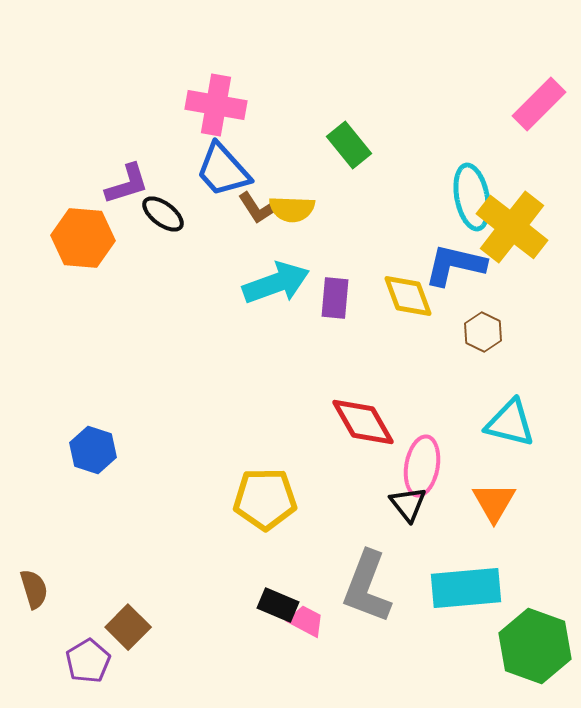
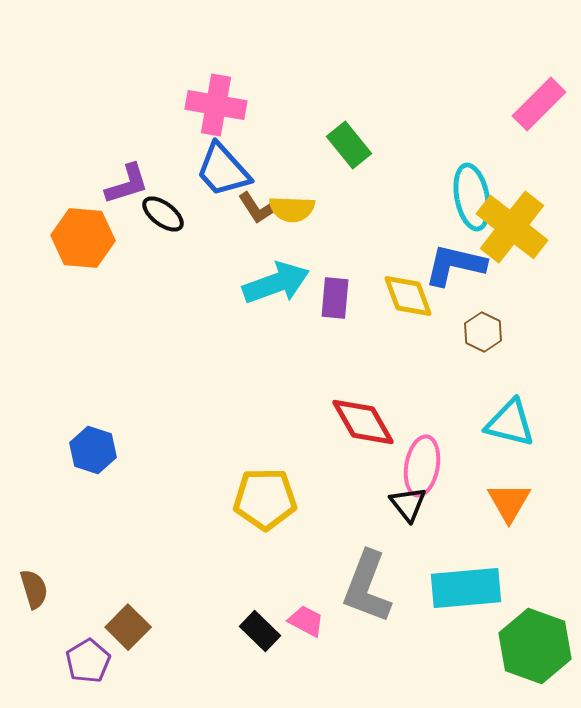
orange triangle: moved 15 px right
black rectangle: moved 18 px left, 26 px down; rotated 21 degrees clockwise
